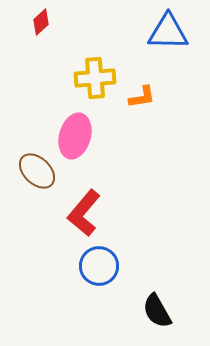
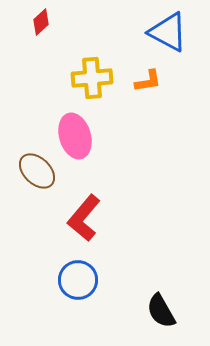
blue triangle: rotated 27 degrees clockwise
yellow cross: moved 3 px left
orange L-shape: moved 6 px right, 16 px up
pink ellipse: rotated 33 degrees counterclockwise
red L-shape: moved 5 px down
blue circle: moved 21 px left, 14 px down
black semicircle: moved 4 px right
